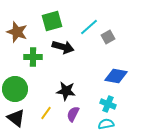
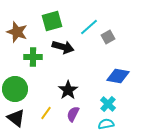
blue diamond: moved 2 px right
black star: moved 2 px right, 1 px up; rotated 30 degrees clockwise
cyan cross: rotated 21 degrees clockwise
